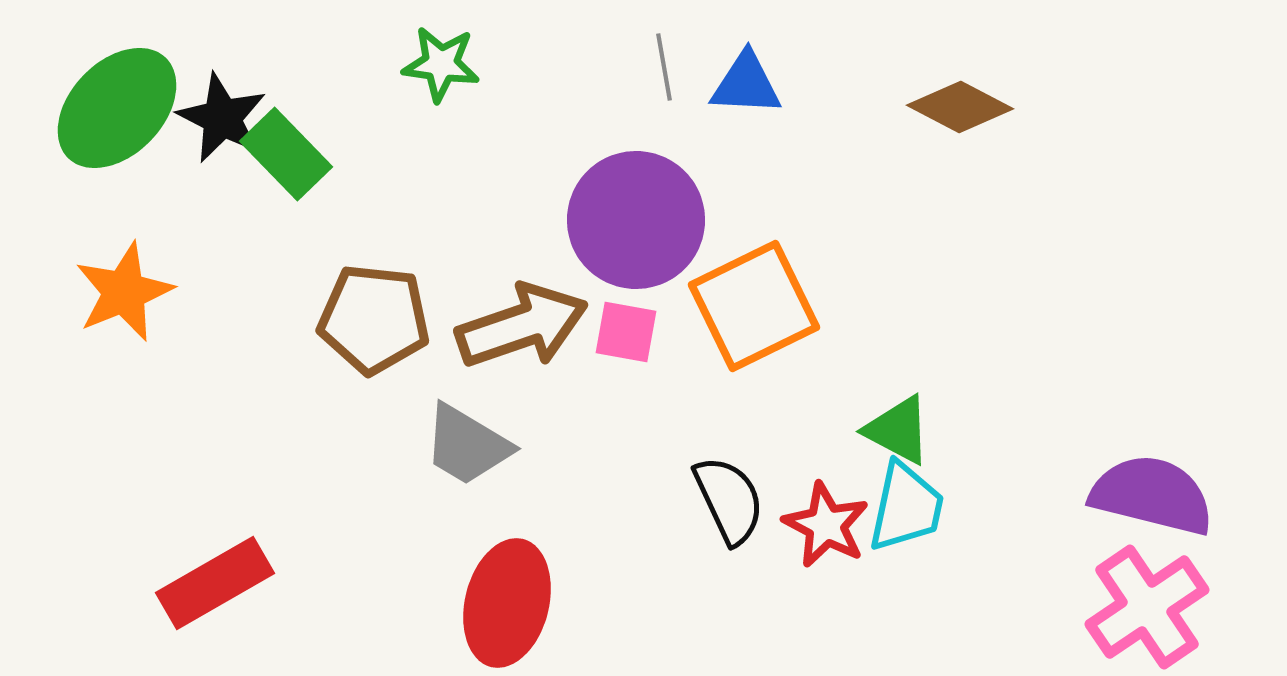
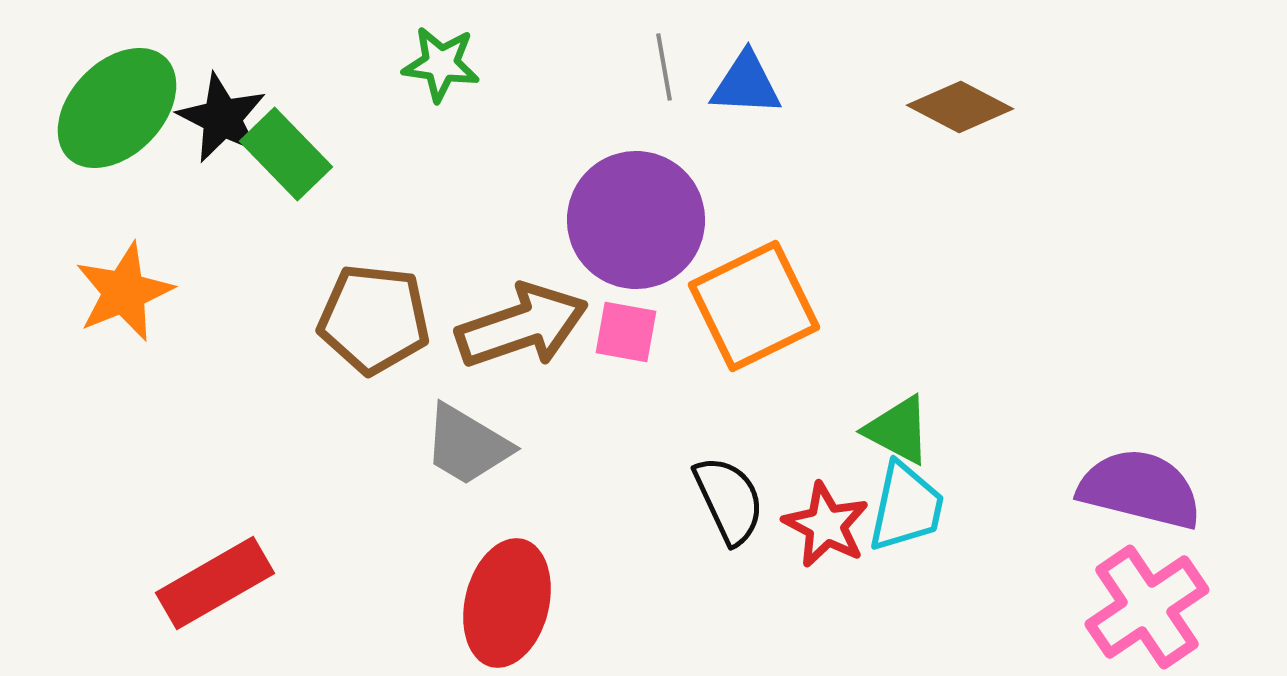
purple semicircle: moved 12 px left, 6 px up
